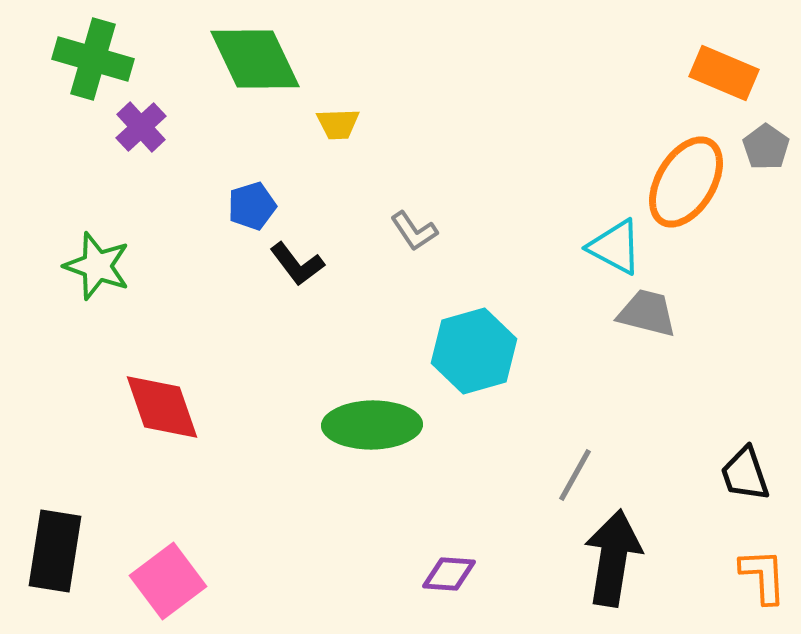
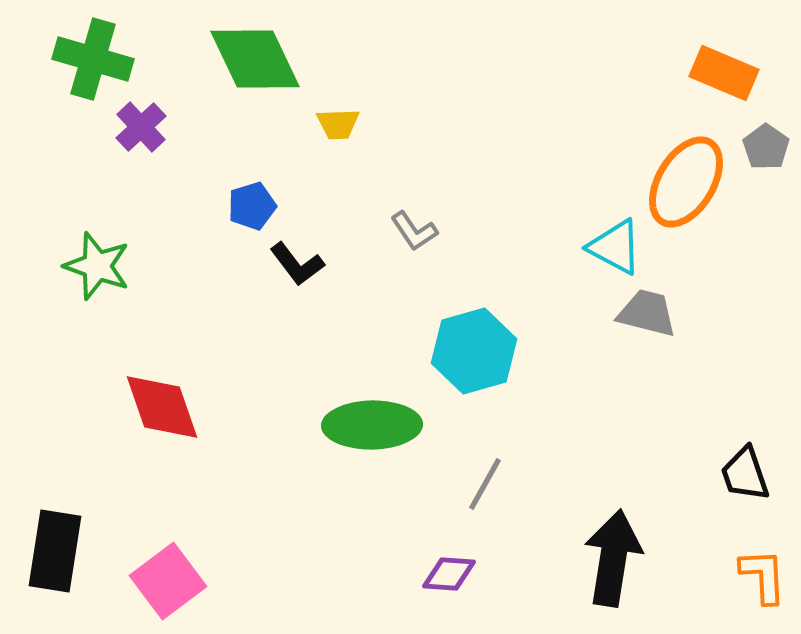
gray line: moved 90 px left, 9 px down
